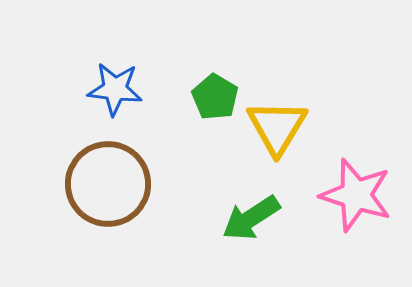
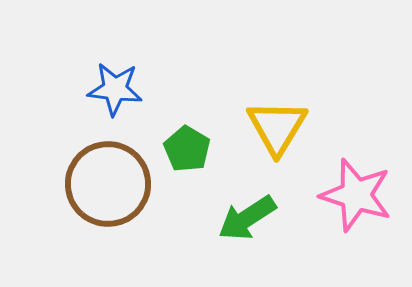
green pentagon: moved 28 px left, 52 px down
green arrow: moved 4 px left
